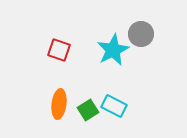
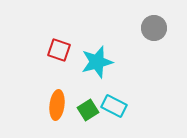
gray circle: moved 13 px right, 6 px up
cyan star: moved 16 px left, 12 px down; rotated 12 degrees clockwise
orange ellipse: moved 2 px left, 1 px down
